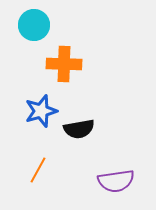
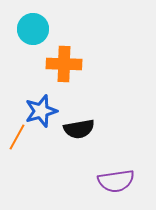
cyan circle: moved 1 px left, 4 px down
orange line: moved 21 px left, 33 px up
